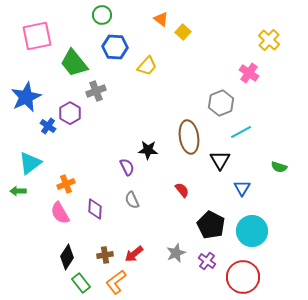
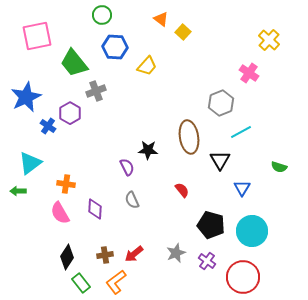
orange cross: rotated 30 degrees clockwise
black pentagon: rotated 12 degrees counterclockwise
